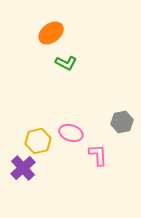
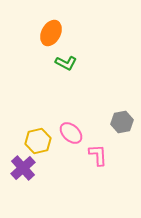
orange ellipse: rotated 25 degrees counterclockwise
pink ellipse: rotated 25 degrees clockwise
